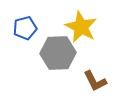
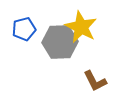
blue pentagon: moved 1 px left, 1 px down
gray hexagon: moved 2 px right, 11 px up
